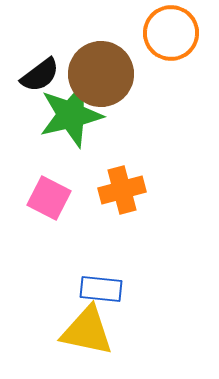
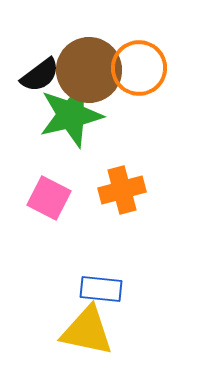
orange circle: moved 32 px left, 35 px down
brown circle: moved 12 px left, 4 px up
